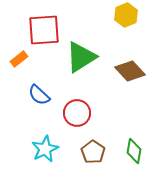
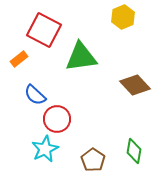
yellow hexagon: moved 3 px left, 2 px down
red square: rotated 32 degrees clockwise
green triangle: rotated 24 degrees clockwise
brown diamond: moved 5 px right, 14 px down
blue semicircle: moved 4 px left
red circle: moved 20 px left, 6 px down
brown pentagon: moved 8 px down
